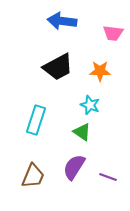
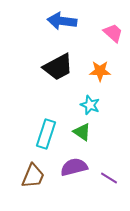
pink trapezoid: rotated 145 degrees counterclockwise
cyan rectangle: moved 10 px right, 14 px down
purple semicircle: rotated 44 degrees clockwise
purple line: moved 1 px right, 1 px down; rotated 12 degrees clockwise
